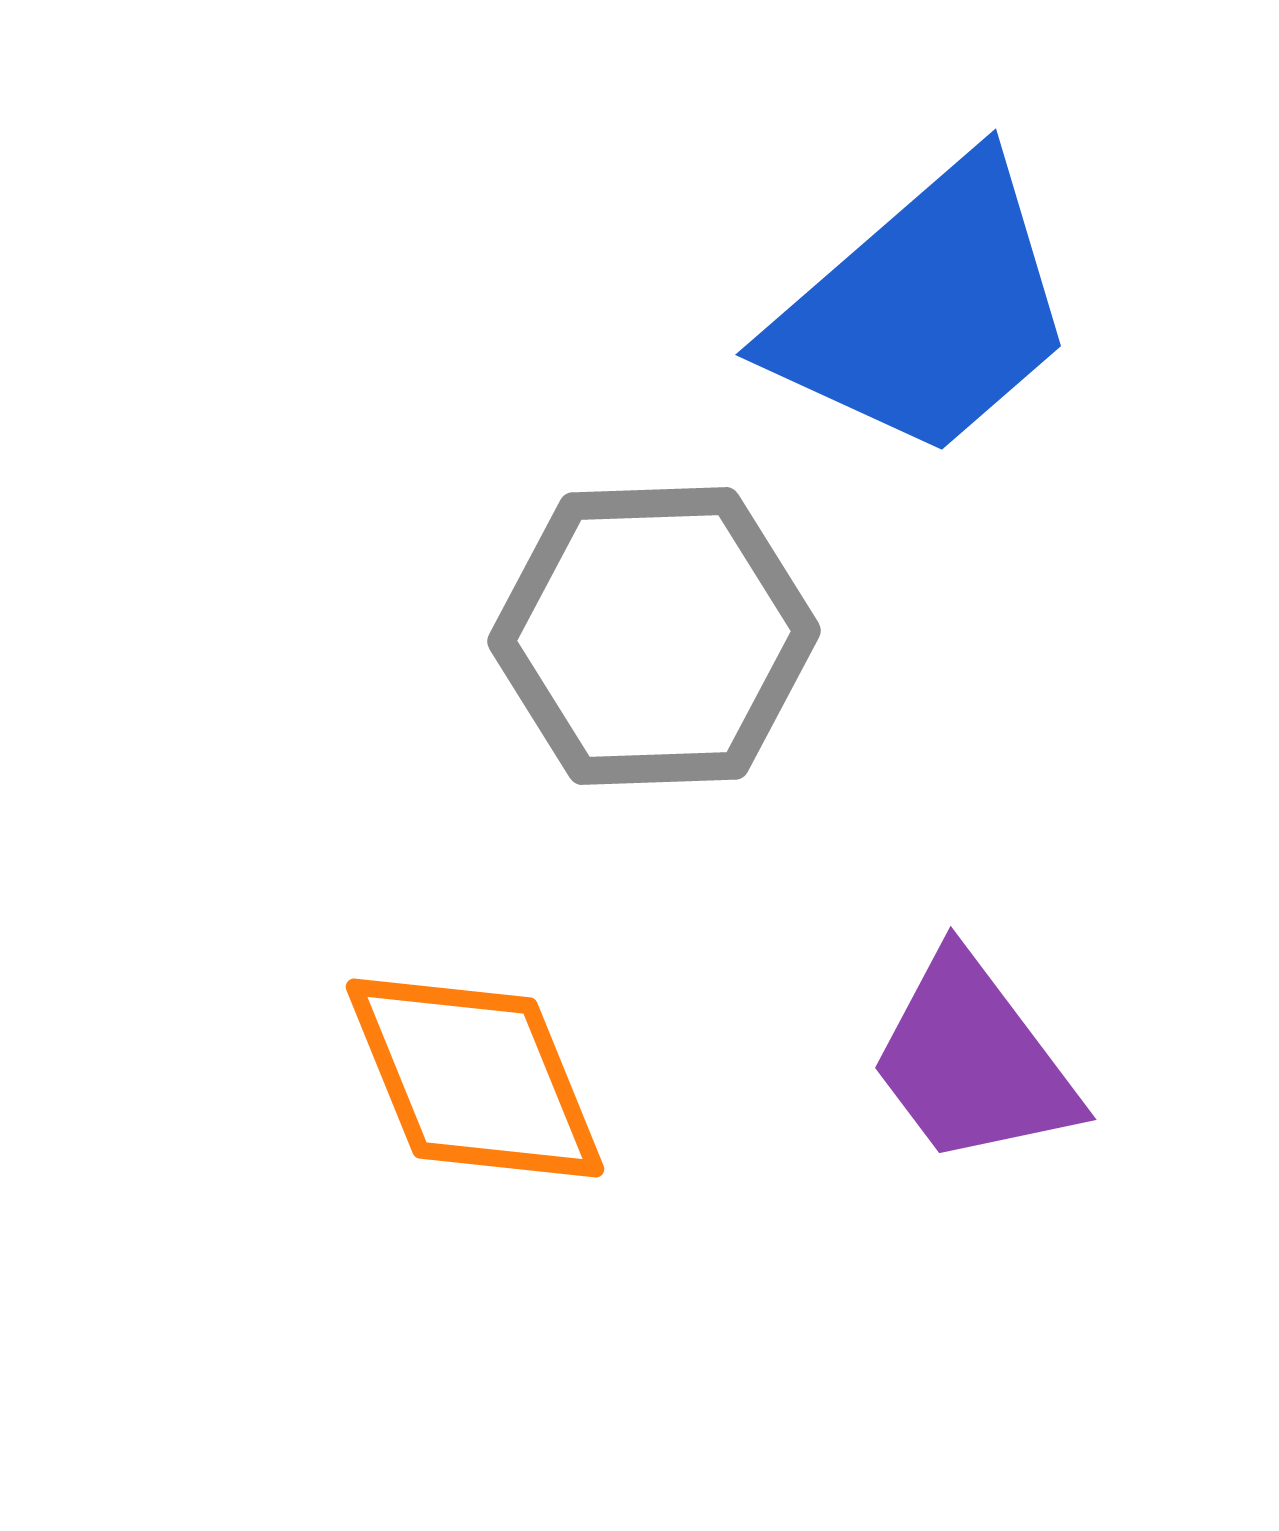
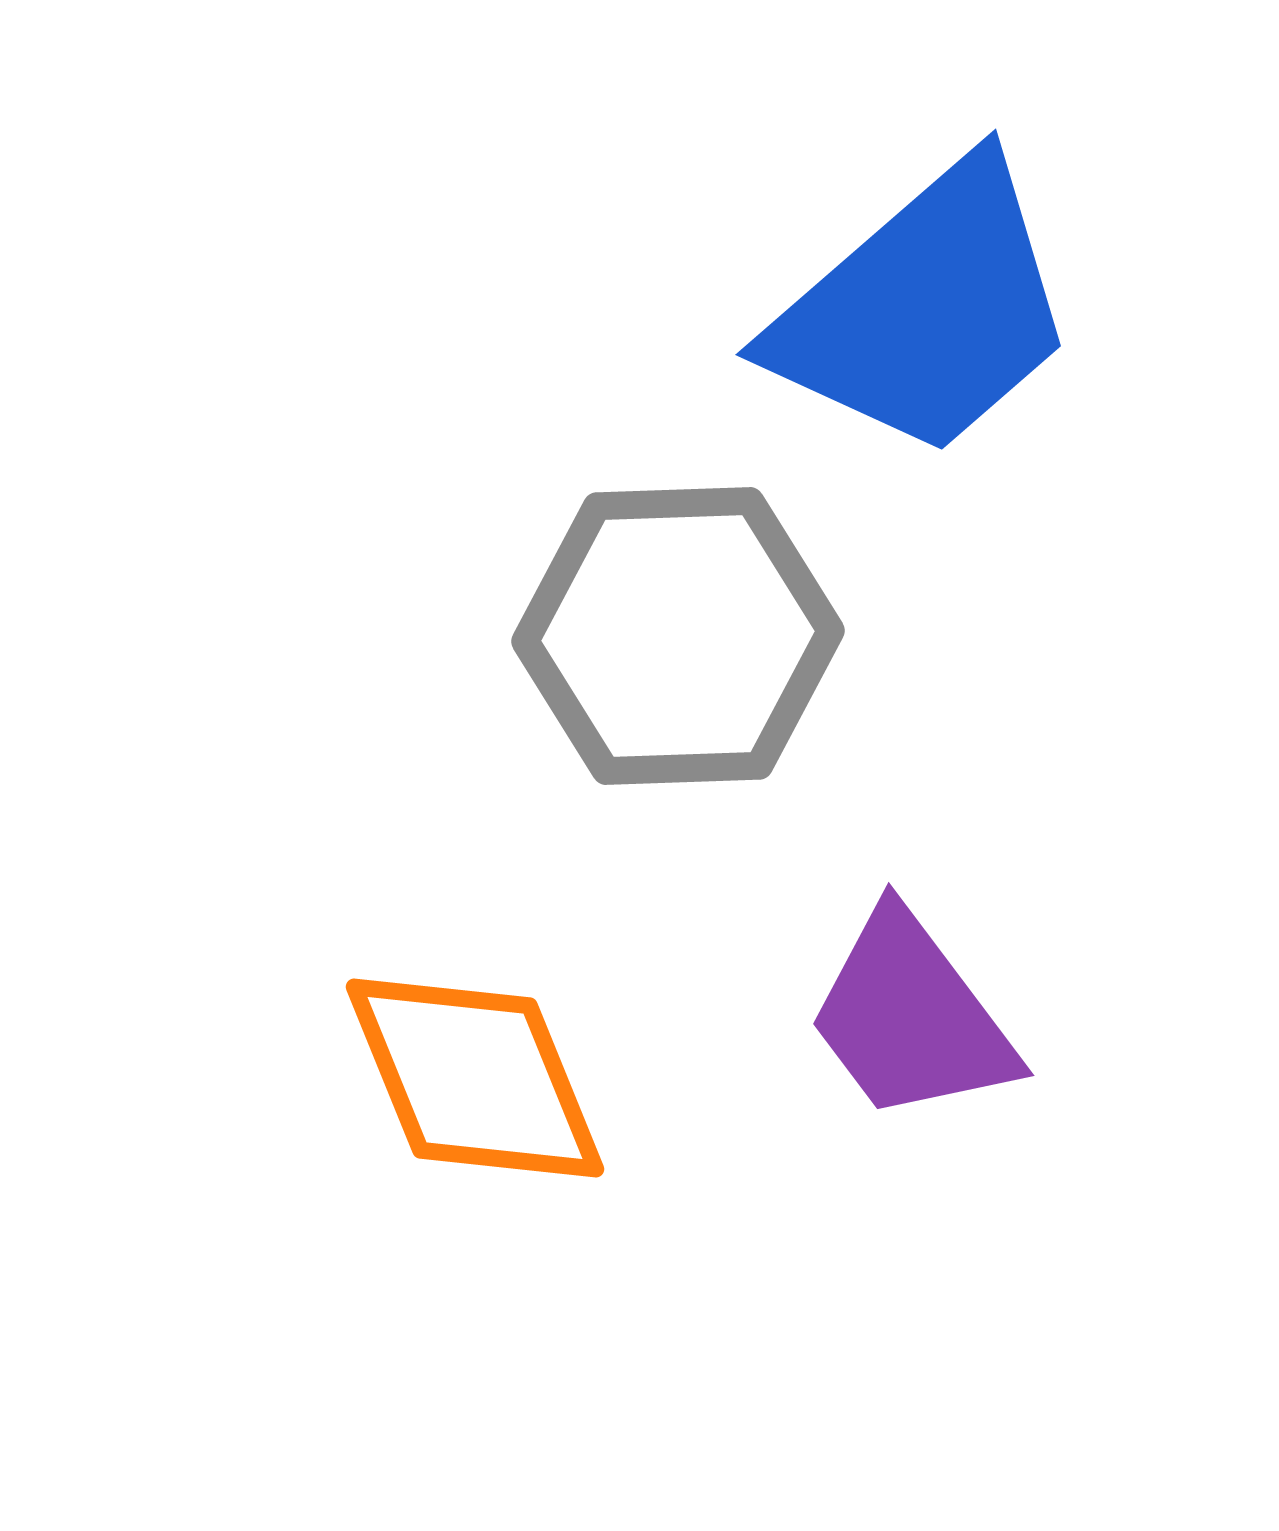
gray hexagon: moved 24 px right
purple trapezoid: moved 62 px left, 44 px up
